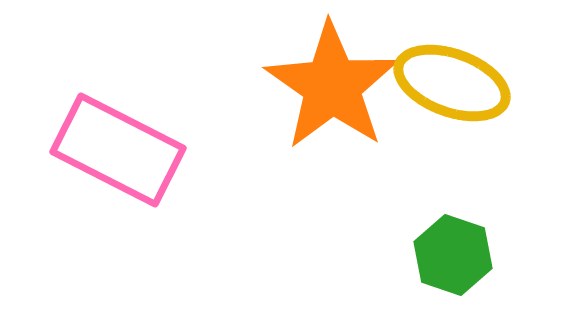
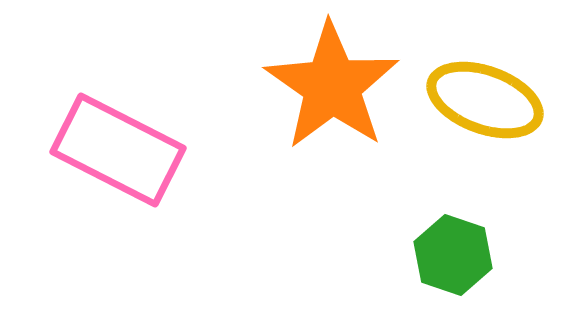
yellow ellipse: moved 33 px right, 17 px down
